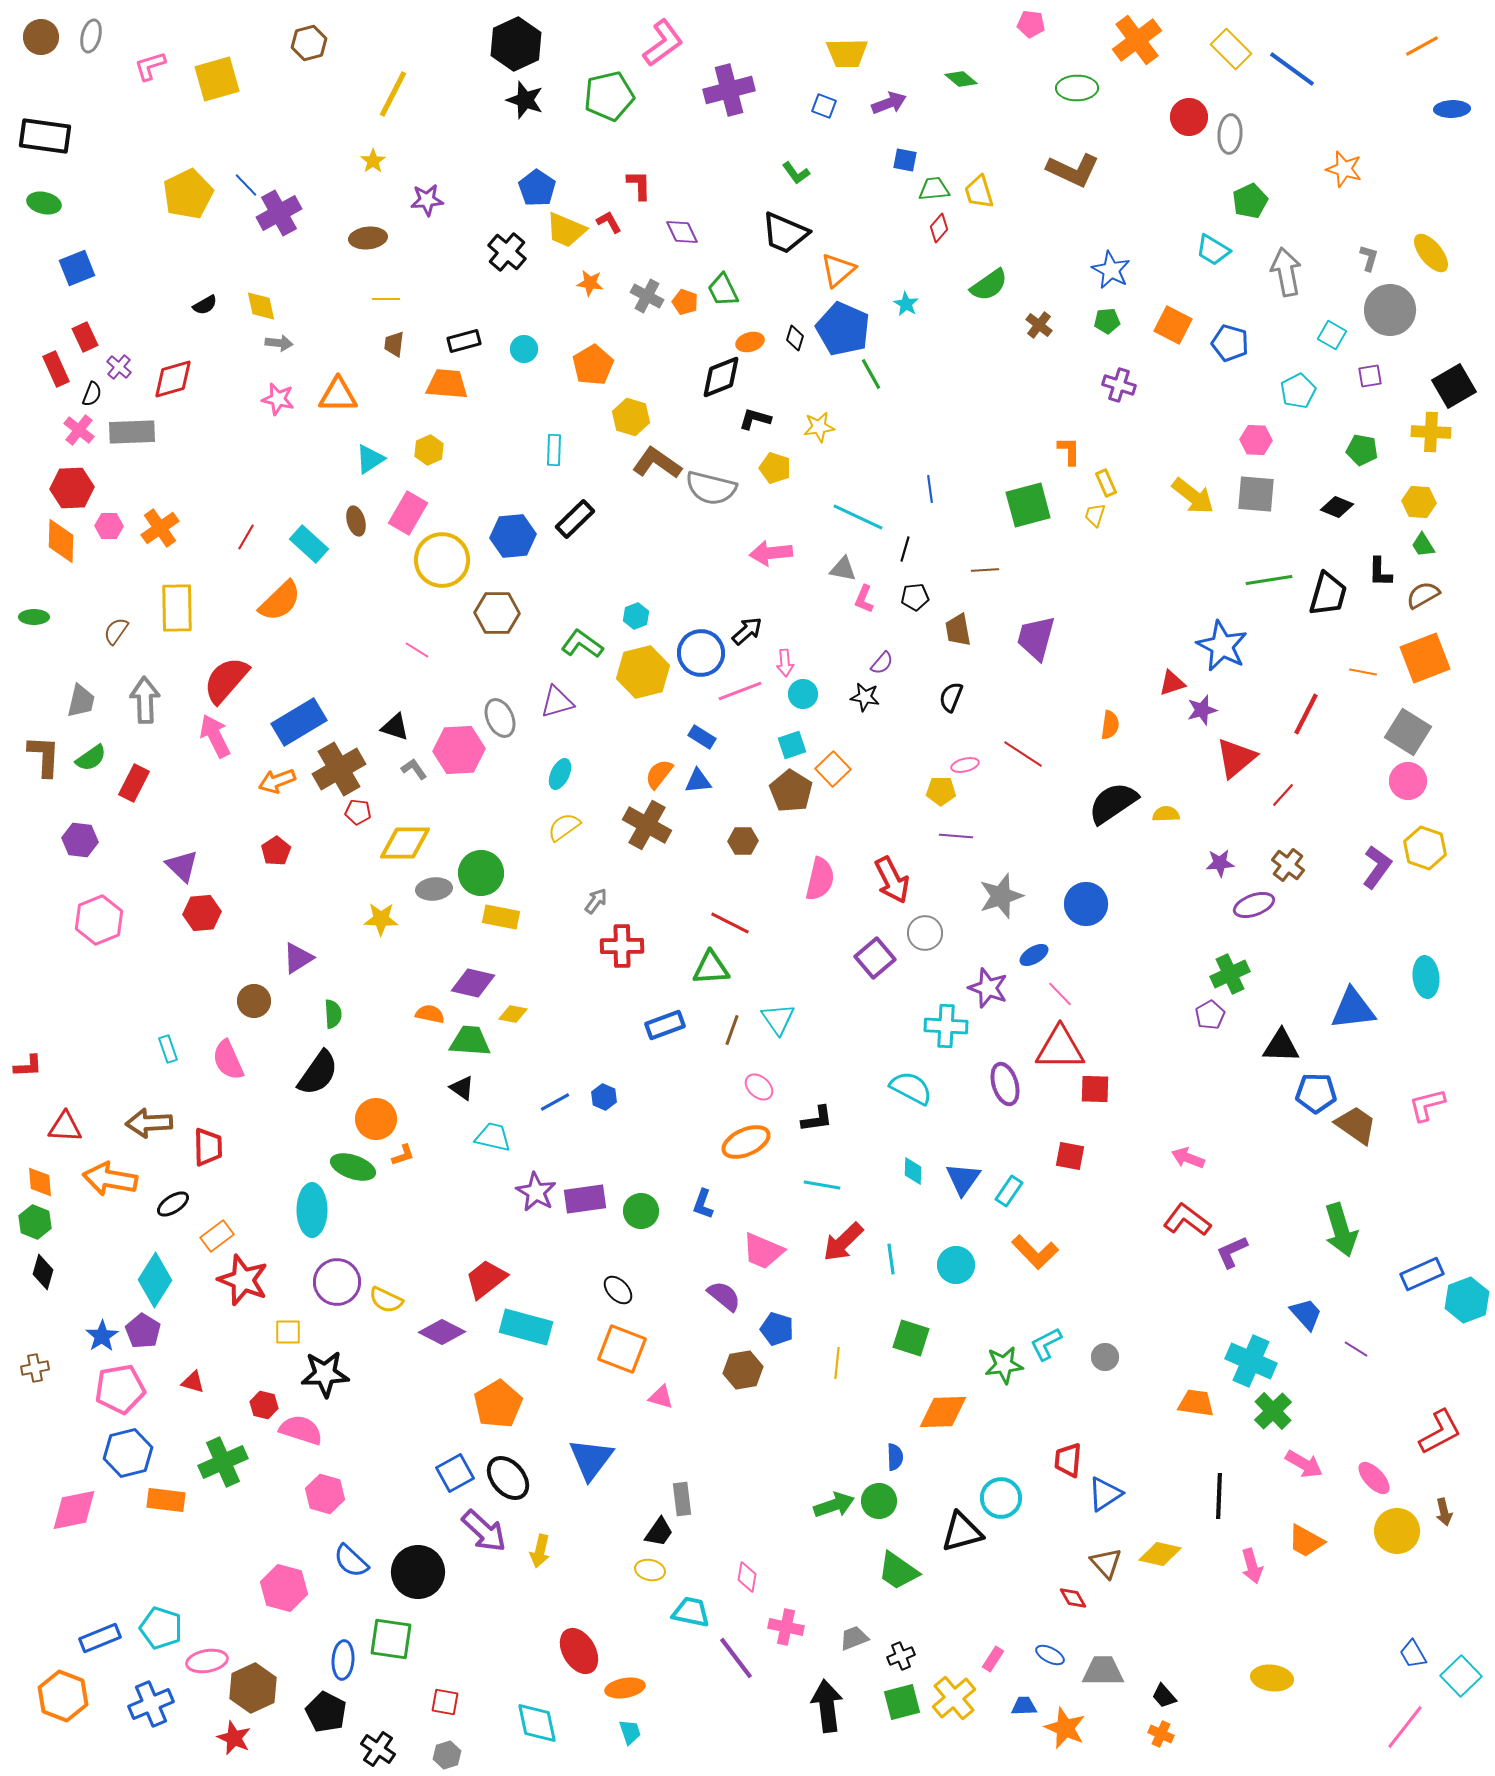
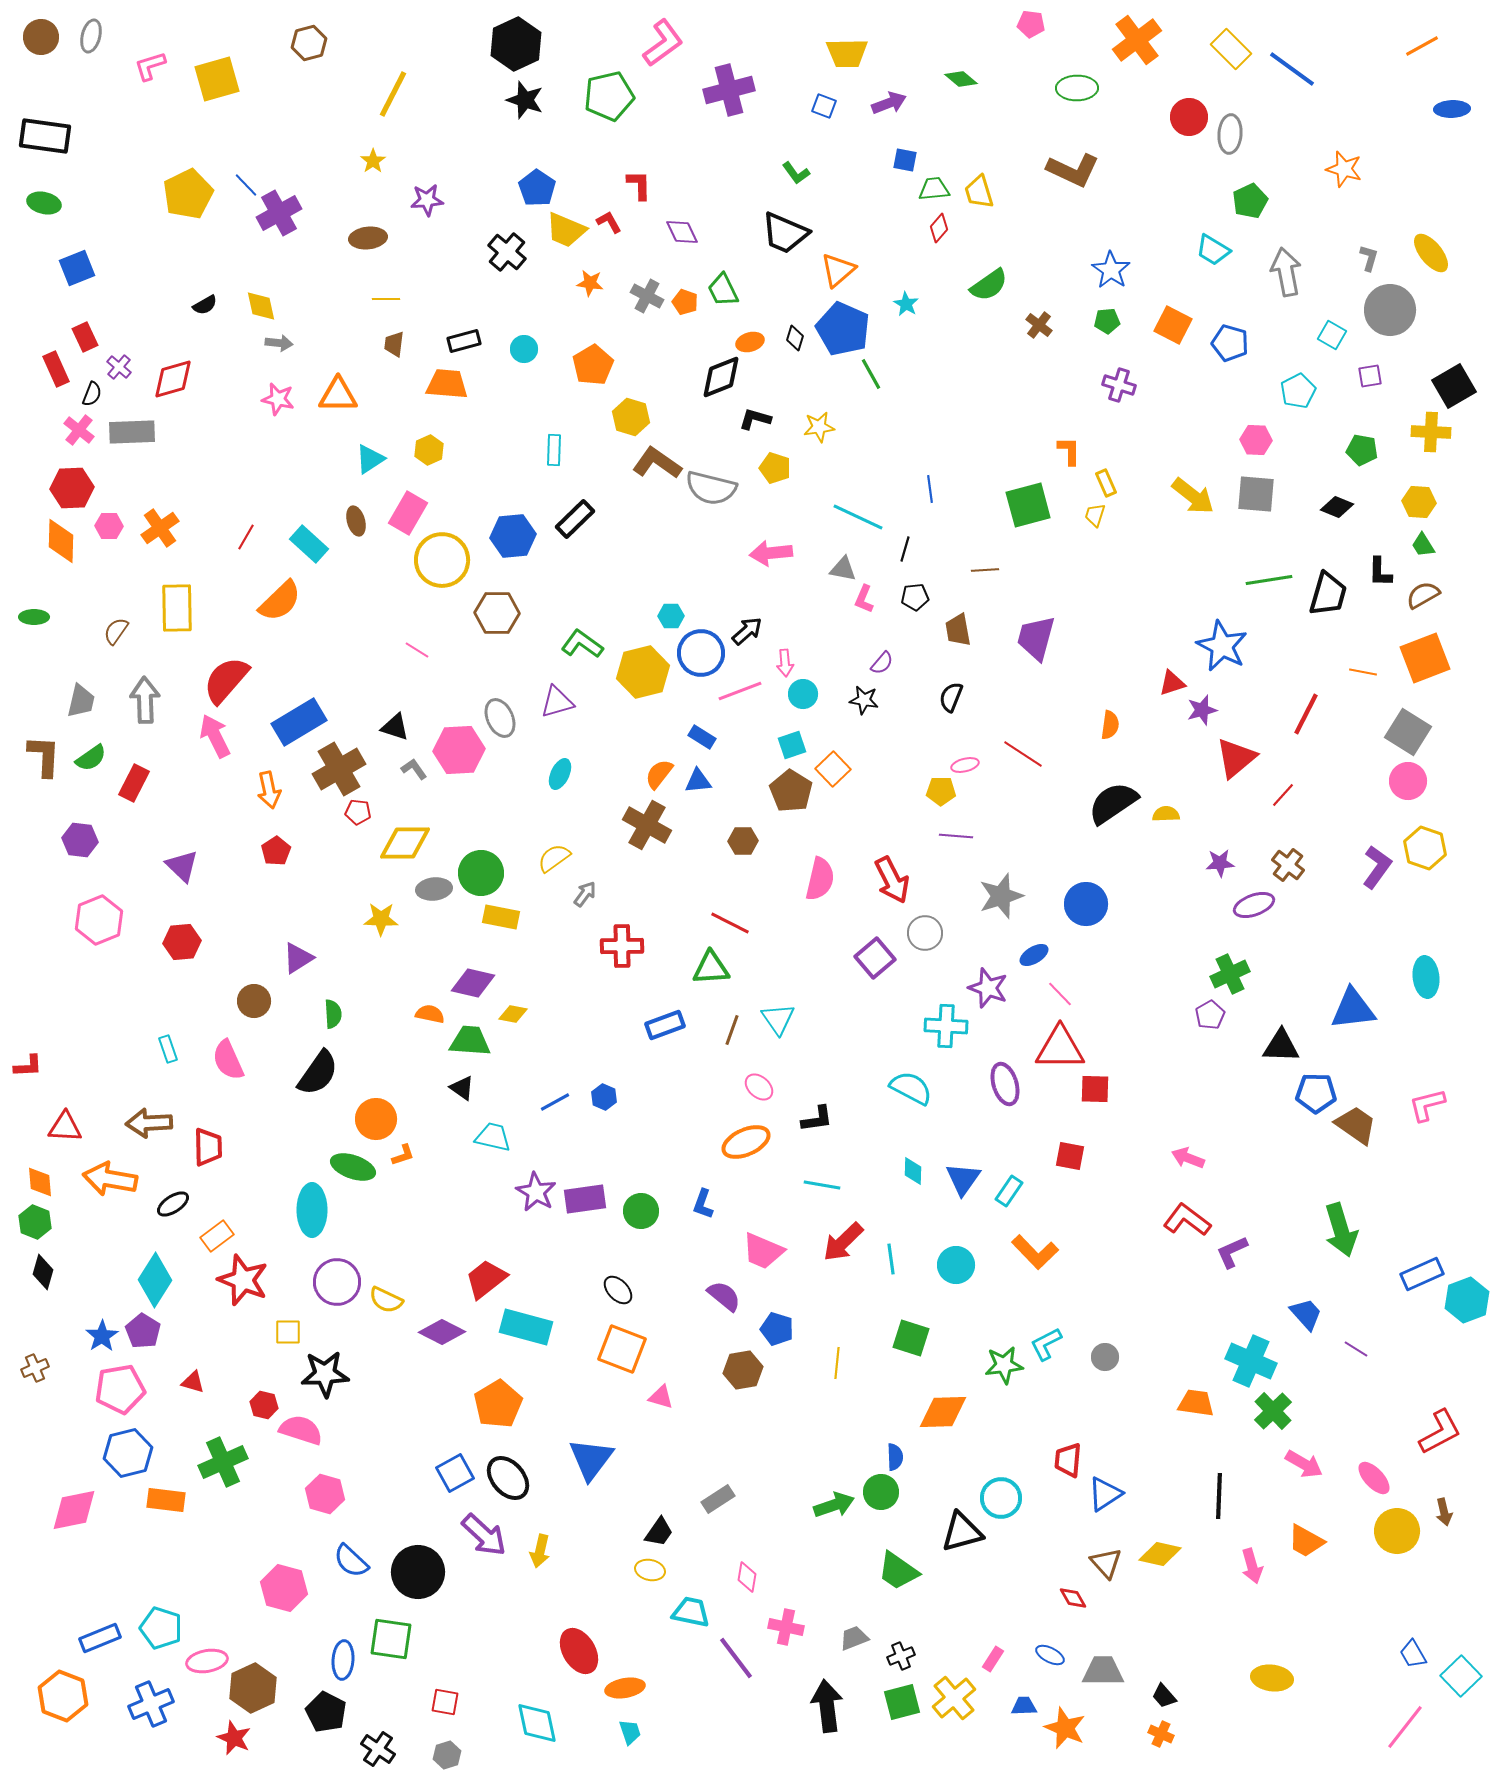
blue star at (1111, 270): rotated 6 degrees clockwise
cyan hexagon at (636, 616): moved 35 px right; rotated 20 degrees clockwise
black star at (865, 697): moved 1 px left, 3 px down
orange arrow at (277, 781): moved 8 px left, 9 px down; rotated 81 degrees counterclockwise
yellow semicircle at (564, 827): moved 10 px left, 31 px down
gray arrow at (596, 901): moved 11 px left, 7 px up
red hexagon at (202, 913): moved 20 px left, 29 px down
brown cross at (35, 1368): rotated 12 degrees counterclockwise
gray rectangle at (682, 1499): moved 36 px right; rotated 64 degrees clockwise
green circle at (879, 1501): moved 2 px right, 9 px up
purple arrow at (484, 1531): moved 4 px down
